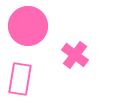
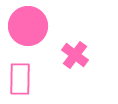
pink rectangle: rotated 8 degrees counterclockwise
